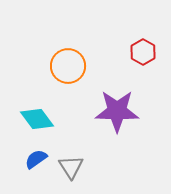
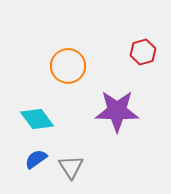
red hexagon: rotated 15 degrees clockwise
